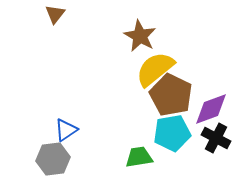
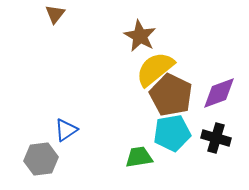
purple diamond: moved 8 px right, 16 px up
black cross: rotated 12 degrees counterclockwise
gray hexagon: moved 12 px left
